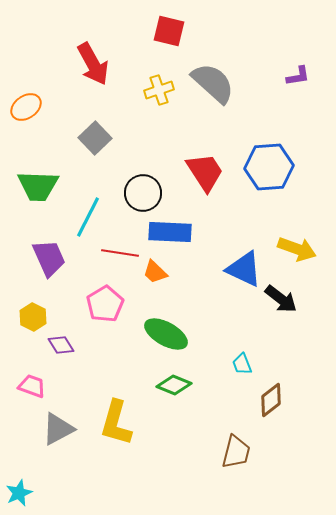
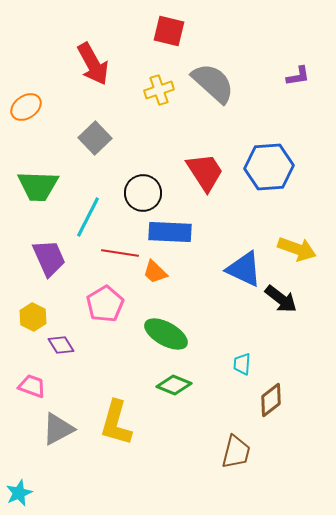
cyan trapezoid: rotated 25 degrees clockwise
